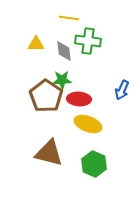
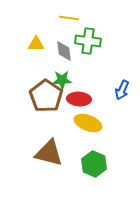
yellow ellipse: moved 1 px up
